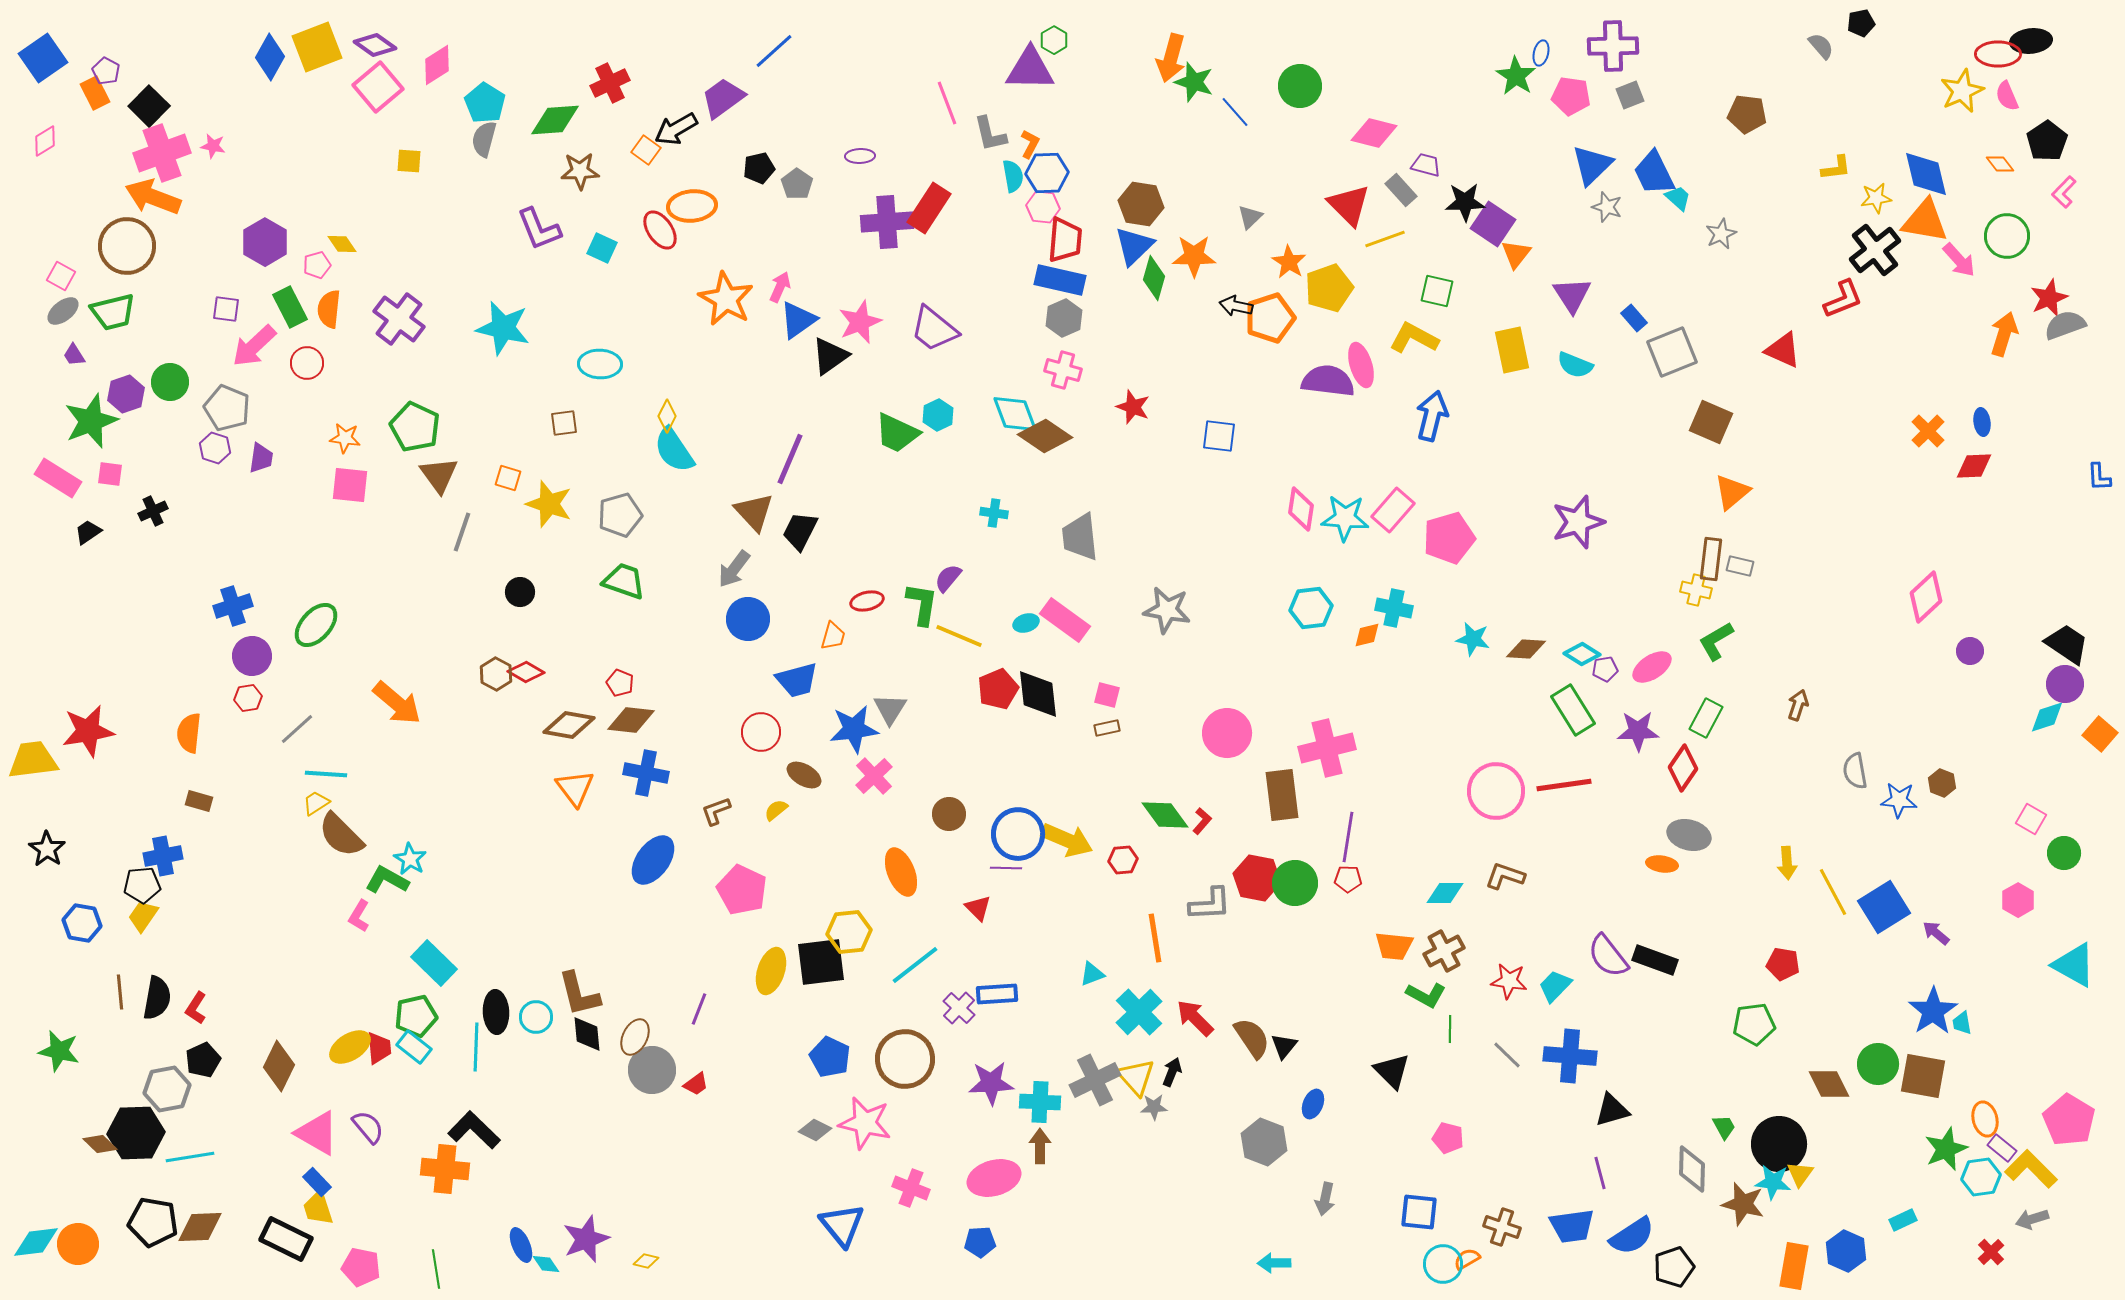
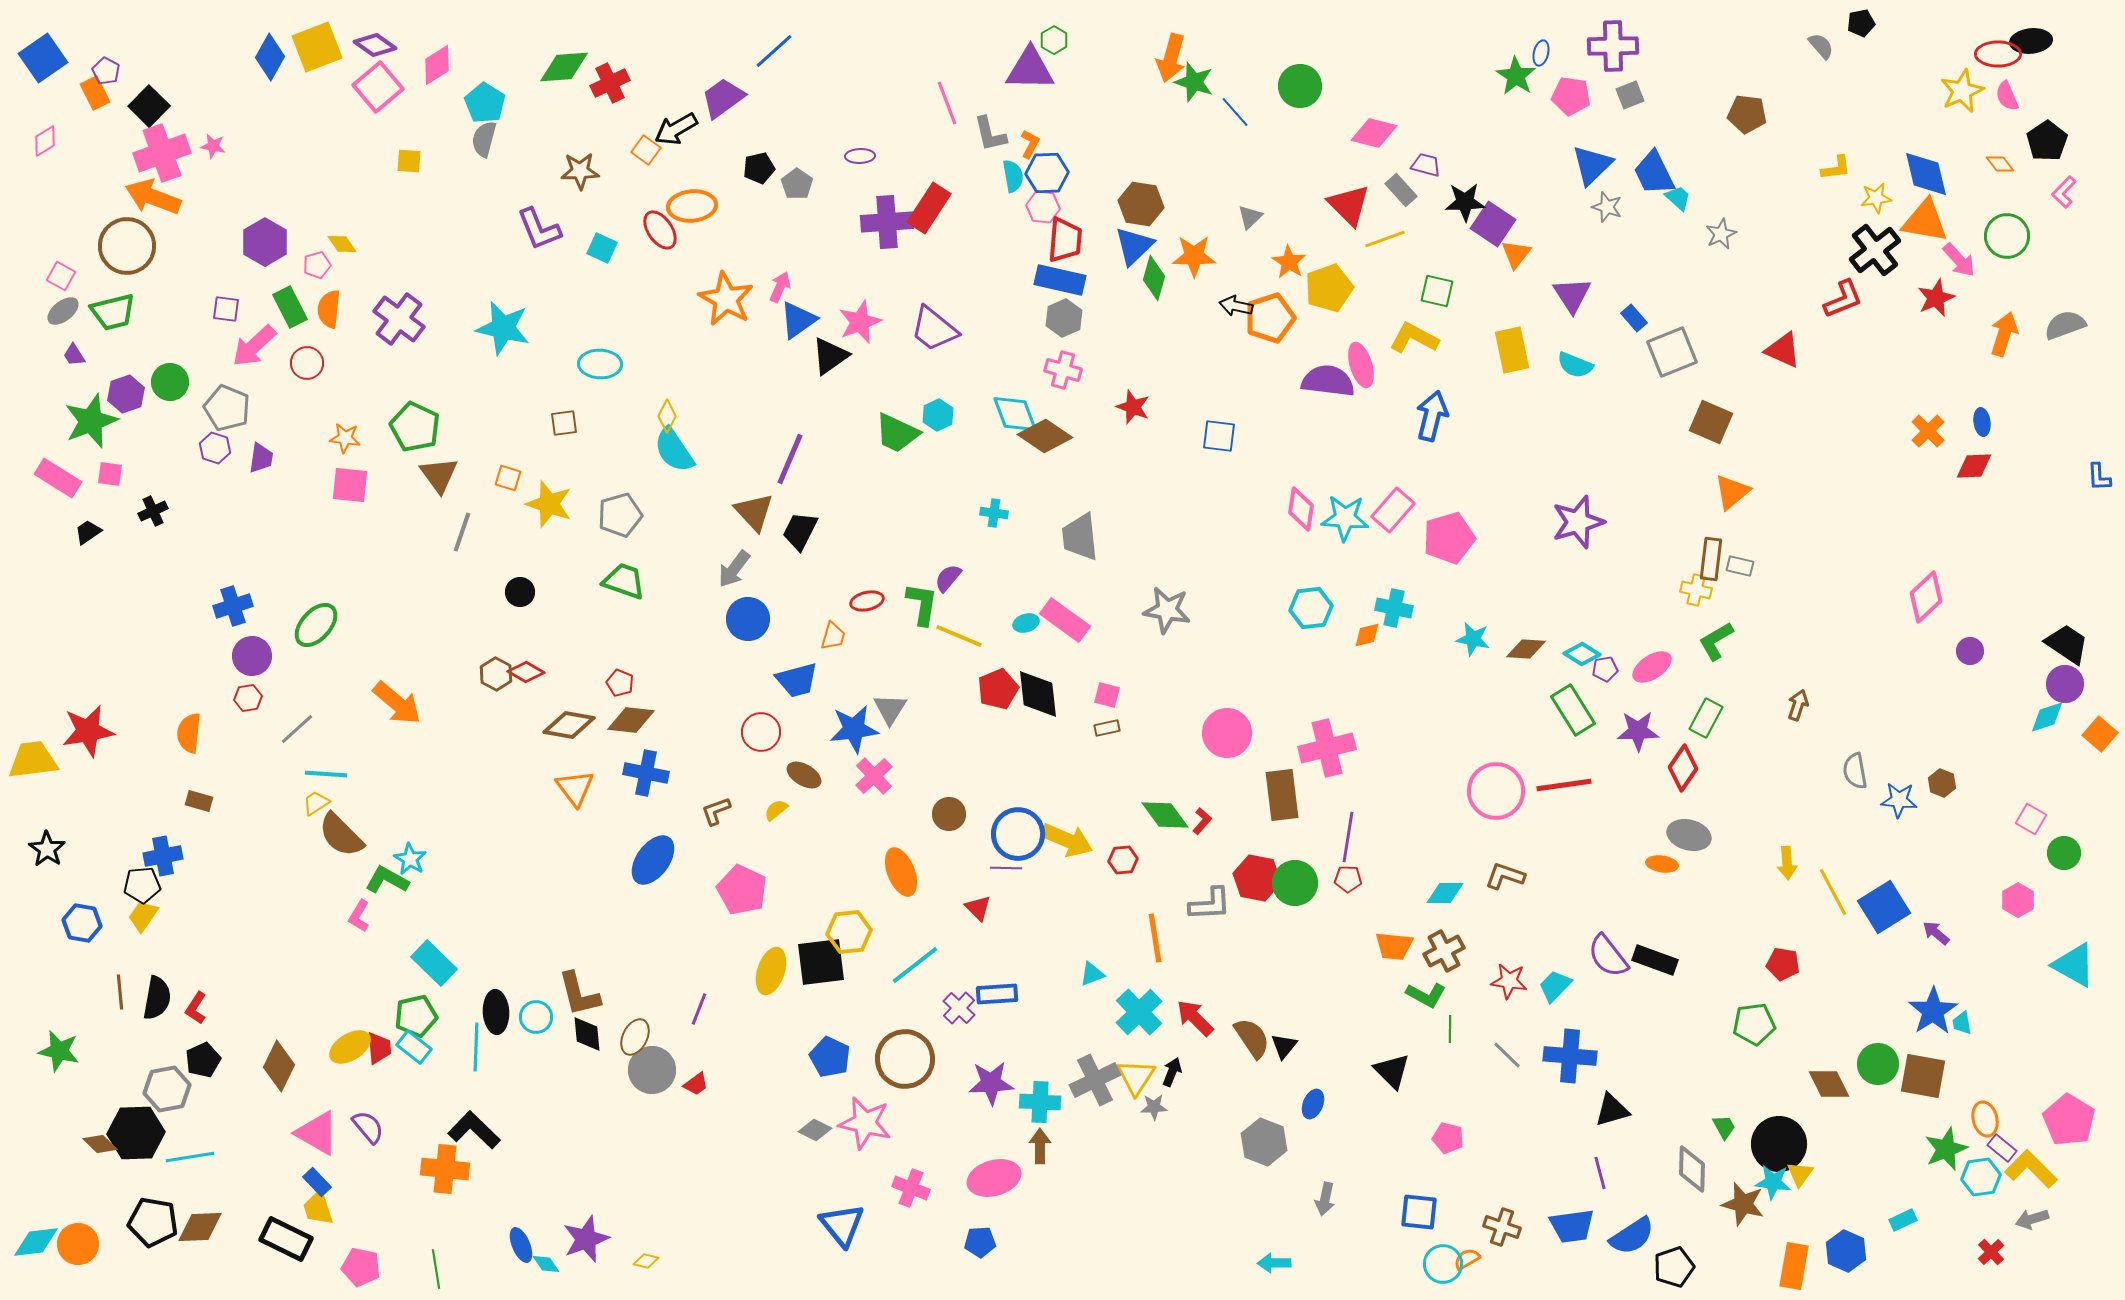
green diamond at (555, 120): moved 9 px right, 53 px up
red star at (2049, 298): moved 113 px left
yellow triangle at (1136, 1077): rotated 15 degrees clockwise
